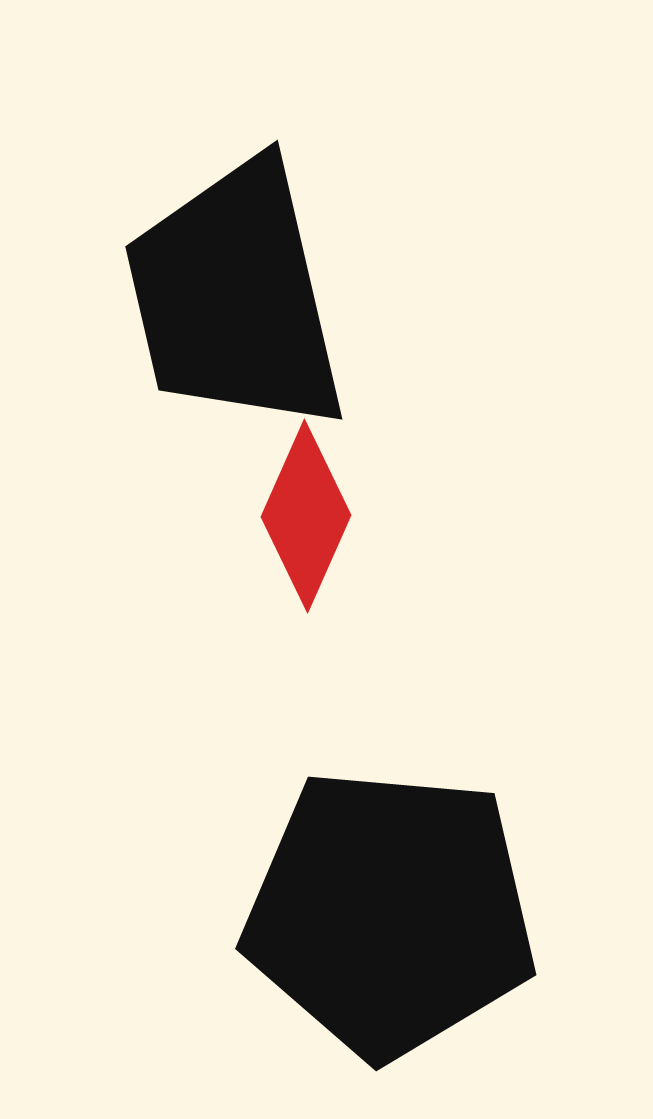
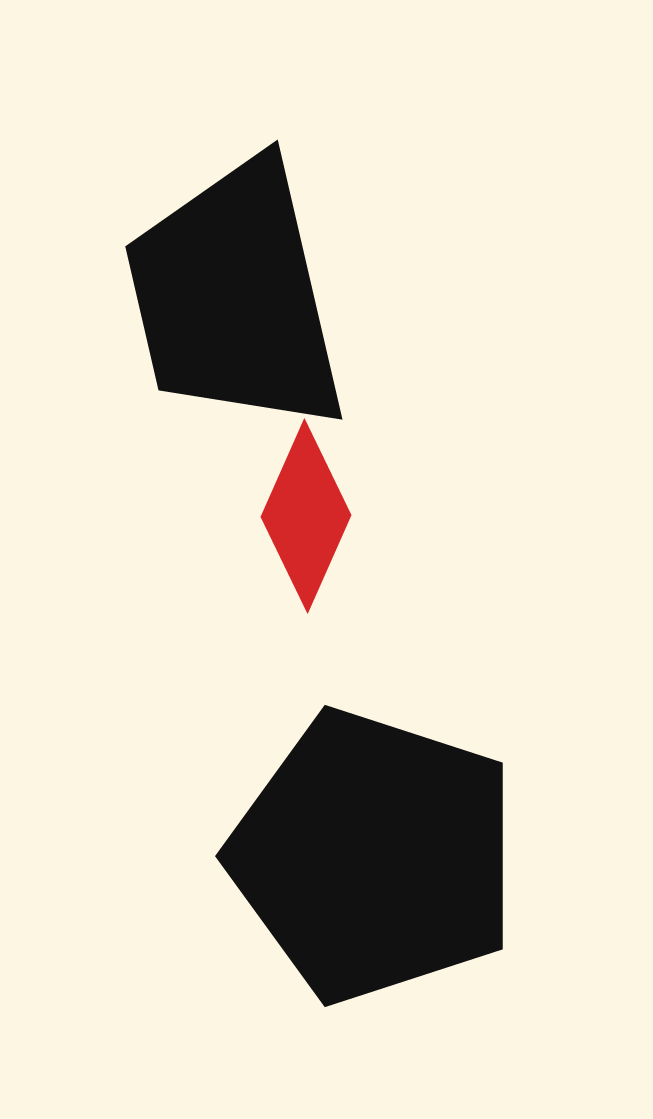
black pentagon: moved 16 px left, 57 px up; rotated 13 degrees clockwise
